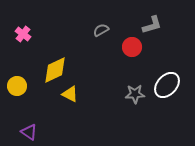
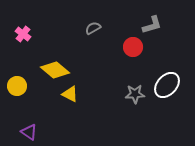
gray semicircle: moved 8 px left, 2 px up
red circle: moved 1 px right
yellow diamond: rotated 64 degrees clockwise
